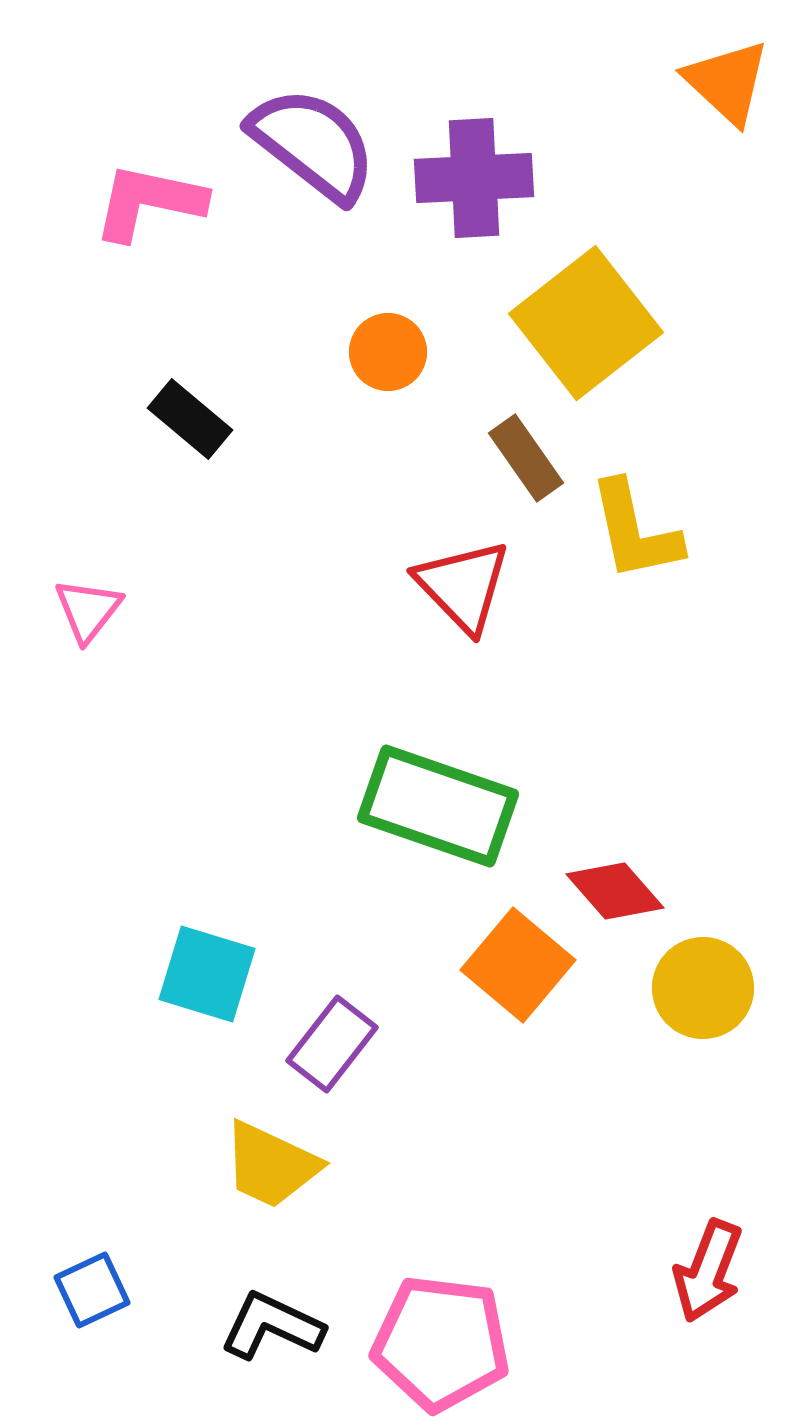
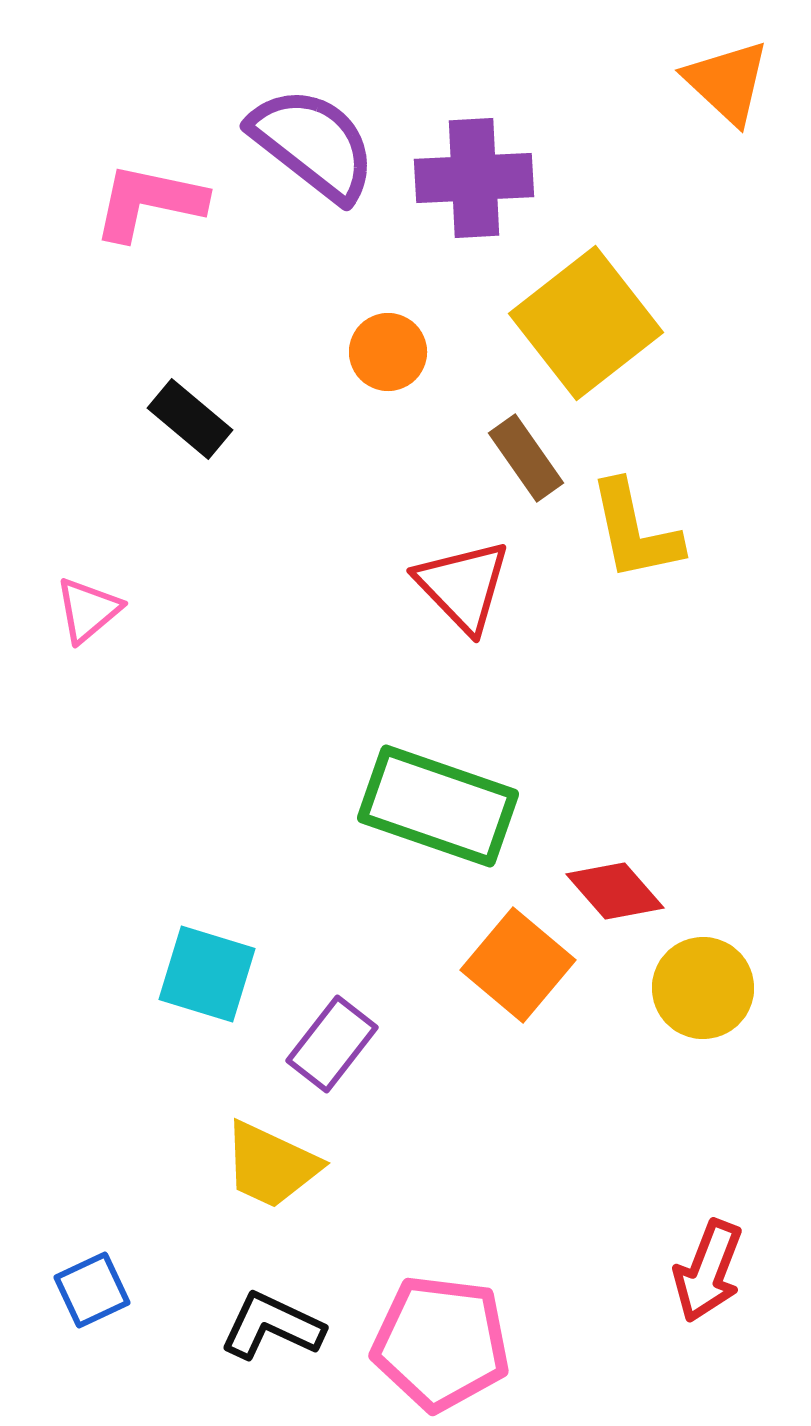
pink triangle: rotated 12 degrees clockwise
